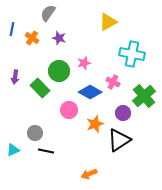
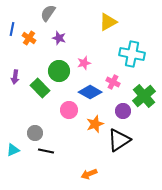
orange cross: moved 3 px left
purple circle: moved 2 px up
